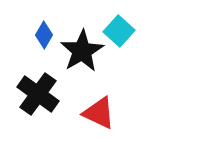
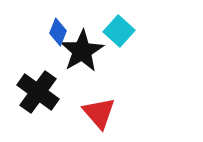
blue diamond: moved 14 px right, 3 px up; rotated 8 degrees counterclockwise
black cross: moved 2 px up
red triangle: rotated 24 degrees clockwise
